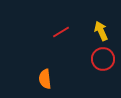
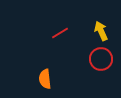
red line: moved 1 px left, 1 px down
red circle: moved 2 px left
